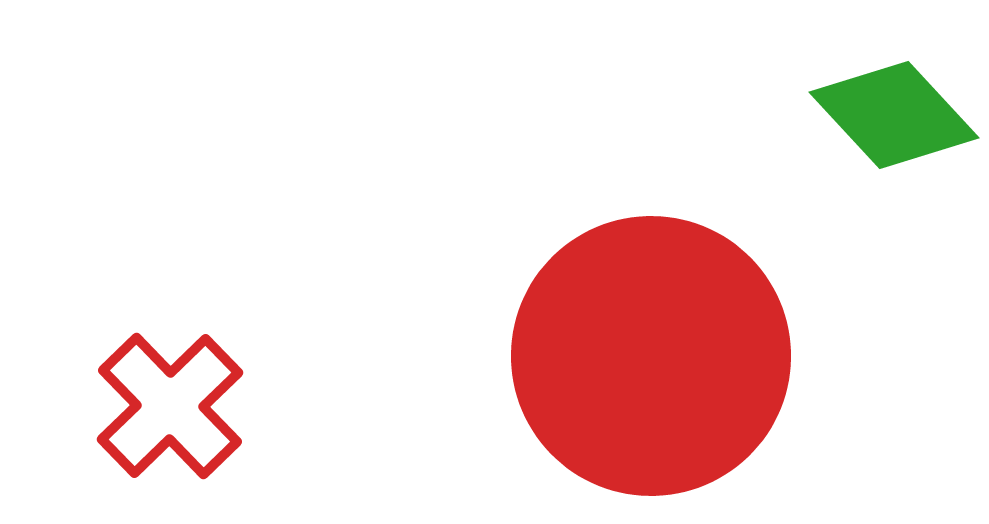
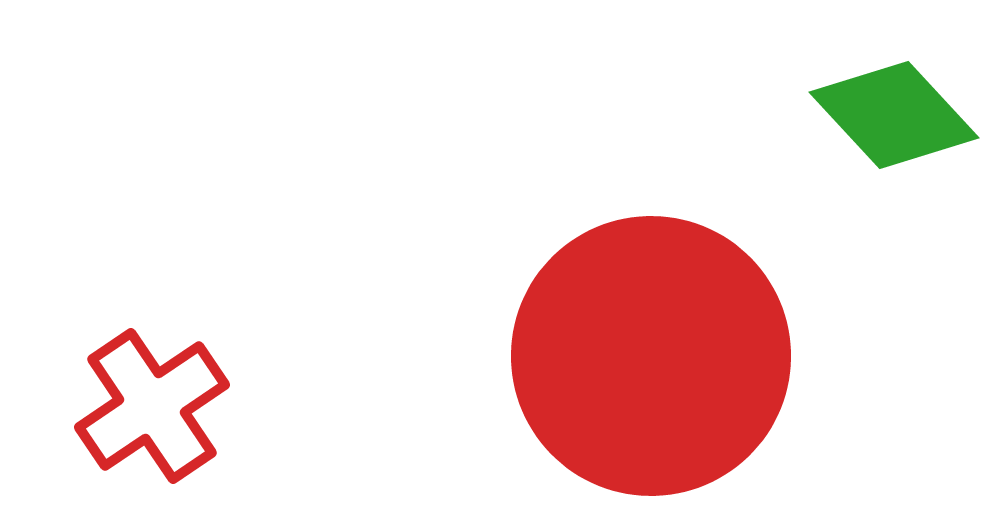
red cross: moved 18 px left; rotated 10 degrees clockwise
